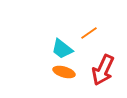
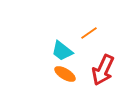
cyan trapezoid: moved 2 px down
orange ellipse: moved 1 px right, 2 px down; rotated 15 degrees clockwise
